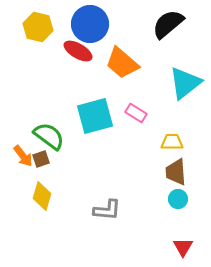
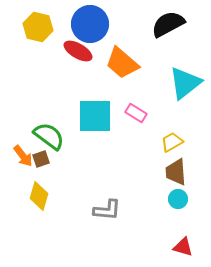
black semicircle: rotated 12 degrees clockwise
cyan square: rotated 15 degrees clockwise
yellow trapezoid: rotated 30 degrees counterclockwise
yellow diamond: moved 3 px left
red triangle: rotated 45 degrees counterclockwise
